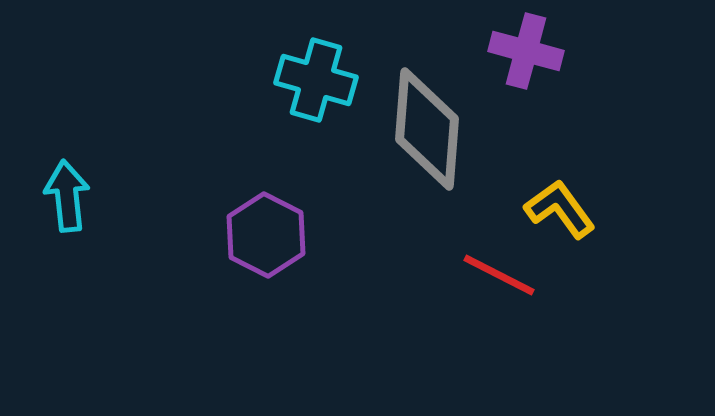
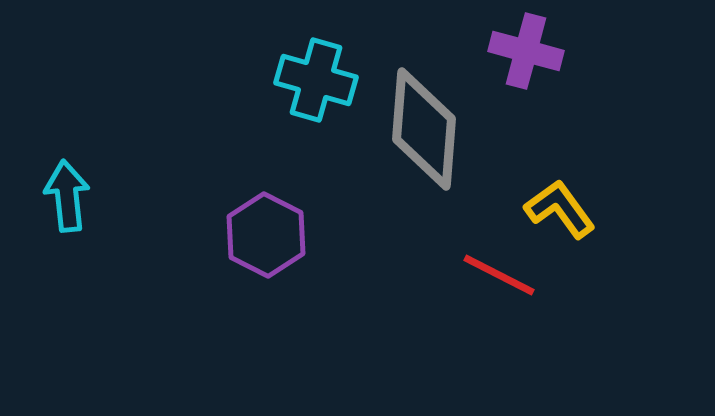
gray diamond: moved 3 px left
